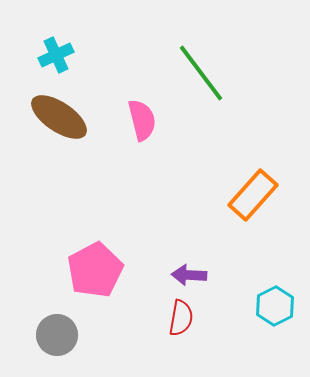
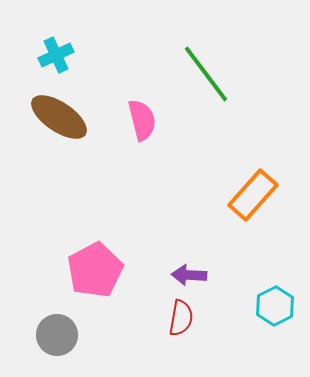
green line: moved 5 px right, 1 px down
